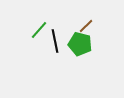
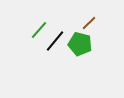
brown line: moved 3 px right, 3 px up
black line: rotated 50 degrees clockwise
